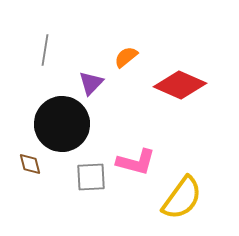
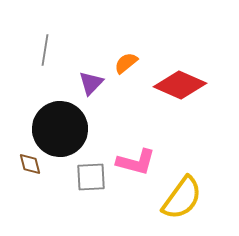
orange semicircle: moved 6 px down
black circle: moved 2 px left, 5 px down
